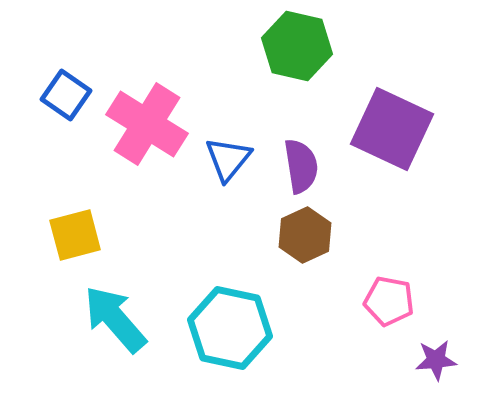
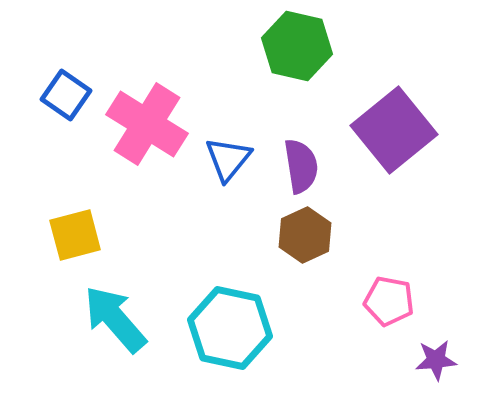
purple square: moved 2 px right, 1 px down; rotated 26 degrees clockwise
